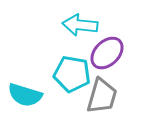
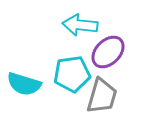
purple ellipse: moved 1 px right, 1 px up
cyan pentagon: rotated 18 degrees counterclockwise
cyan semicircle: moved 1 px left, 11 px up
